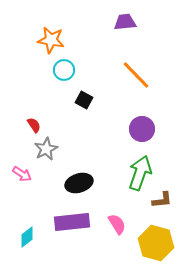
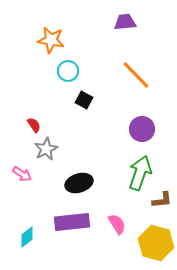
cyan circle: moved 4 px right, 1 px down
